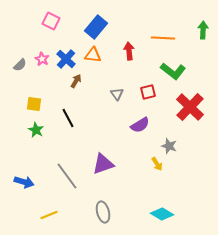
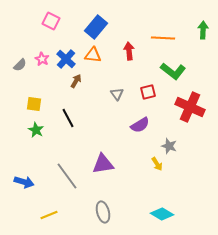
red cross: rotated 20 degrees counterclockwise
purple triangle: rotated 10 degrees clockwise
